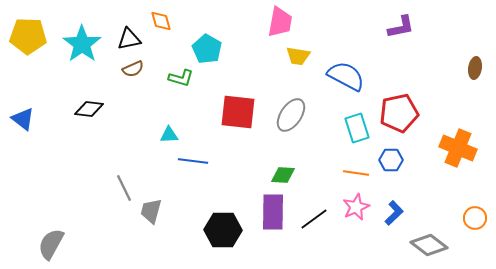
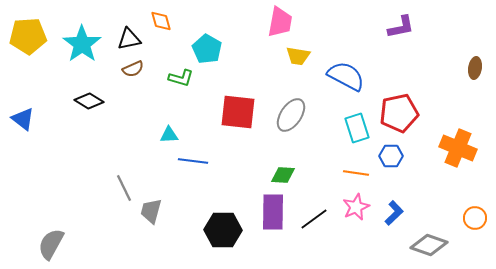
yellow pentagon: rotated 6 degrees counterclockwise
black diamond: moved 8 px up; rotated 24 degrees clockwise
blue hexagon: moved 4 px up
gray diamond: rotated 18 degrees counterclockwise
